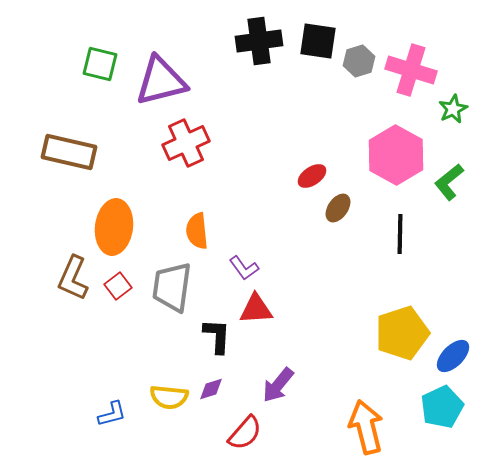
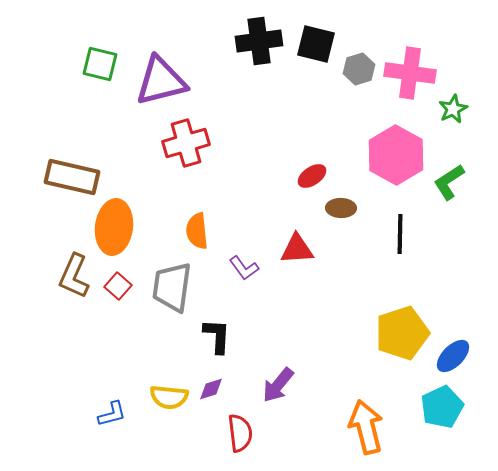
black square: moved 2 px left, 3 px down; rotated 6 degrees clockwise
gray hexagon: moved 8 px down
pink cross: moved 1 px left, 3 px down; rotated 9 degrees counterclockwise
red cross: rotated 9 degrees clockwise
brown rectangle: moved 3 px right, 25 px down
green L-shape: rotated 6 degrees clockwise
brown ellipse: moved 3 px right; rotated 56 degrees clockwise
brown L-shape: moved 1 px right, 2 px up
red square: rotated 12 degrees counterclockwise
red triangle: moved 41 px right, 60 px up
red semicircle: moved 5 px left; rotated 48 degrees counterclockwise
